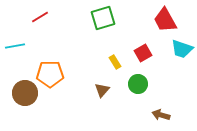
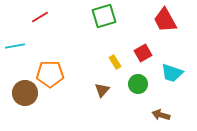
green square: moved 1 px right, 2 px up
cyan trapezoid: moved 10 px left, 24 px down
